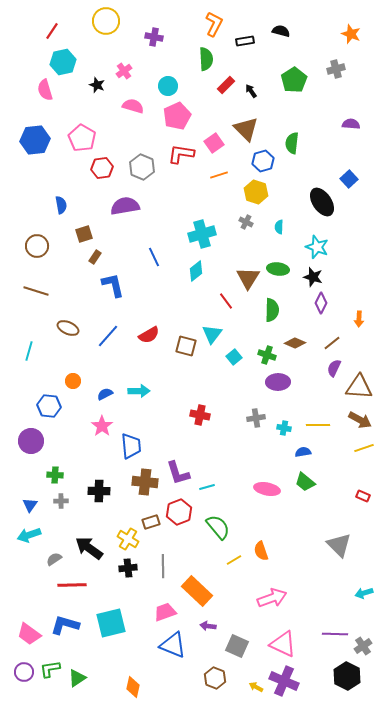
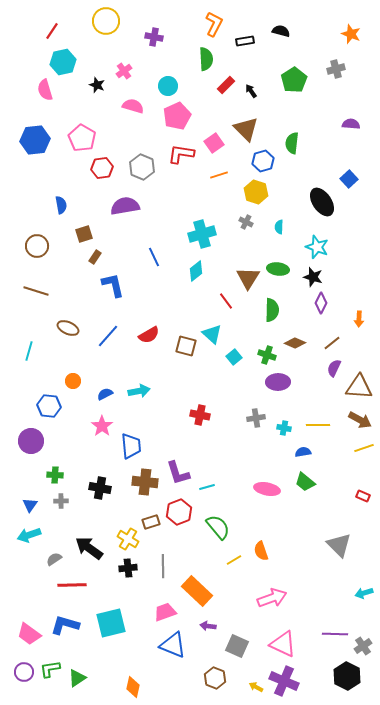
cyan triangle at (212, 334): rotated 25 degrees counterclockwise
cyan arrow at (139, 391): rotated 10 degrees counterclockwise
black cross at (99, 491): moved 1 px right, 3 px up; rotated 10 degrees clockwise
